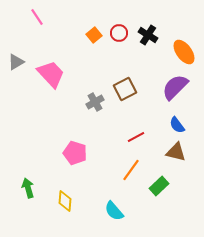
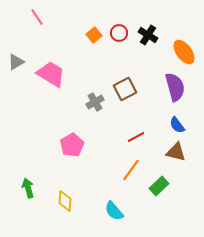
pink trapezoid: rotated 16 degrees counterclockwise
purple semicircle: rotated 120 degrees clockwise
pink pentagon: moved 3 px left, 8 px up; rotated 25 degrees clockwise
